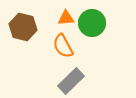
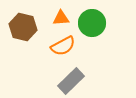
orange triangle: moved 5 px left
orange semicircle: rotated 90 degrees counterclockwise
